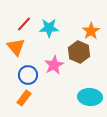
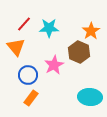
orange rectangle: moved 7 px right
